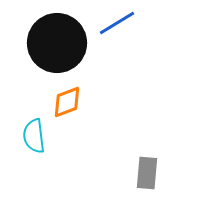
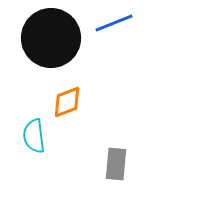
blue line: moved 3 px left; rotated 9 degrees clockwise
black circle: moved 6 px left, 5 px up
gray rectangle: moved 31 px left, 9 px up
